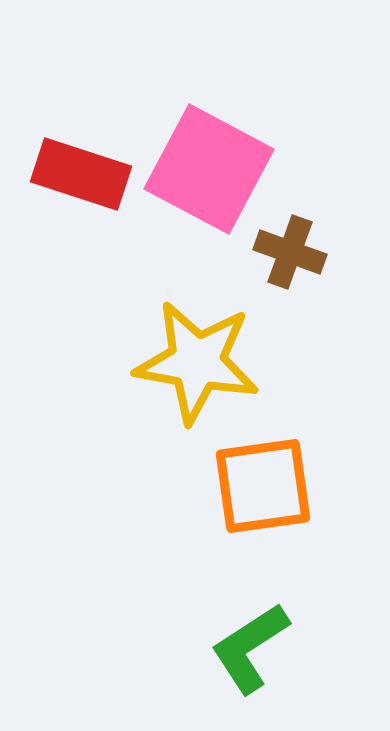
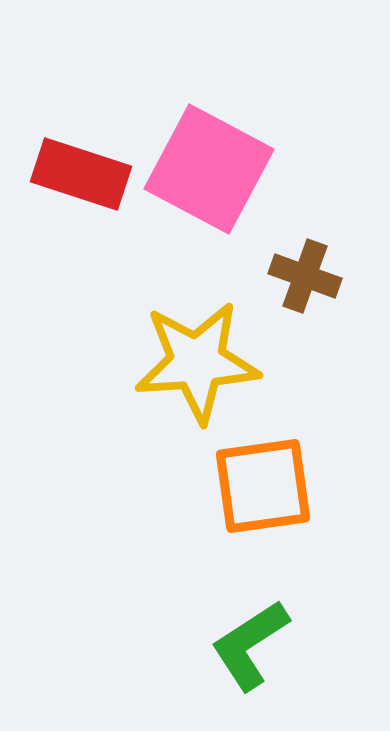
brown cross: moved 15 px right, 24 px down
yellow star: rotated 14 degrees counterclockwise
green L-shape: moved 3 px up
